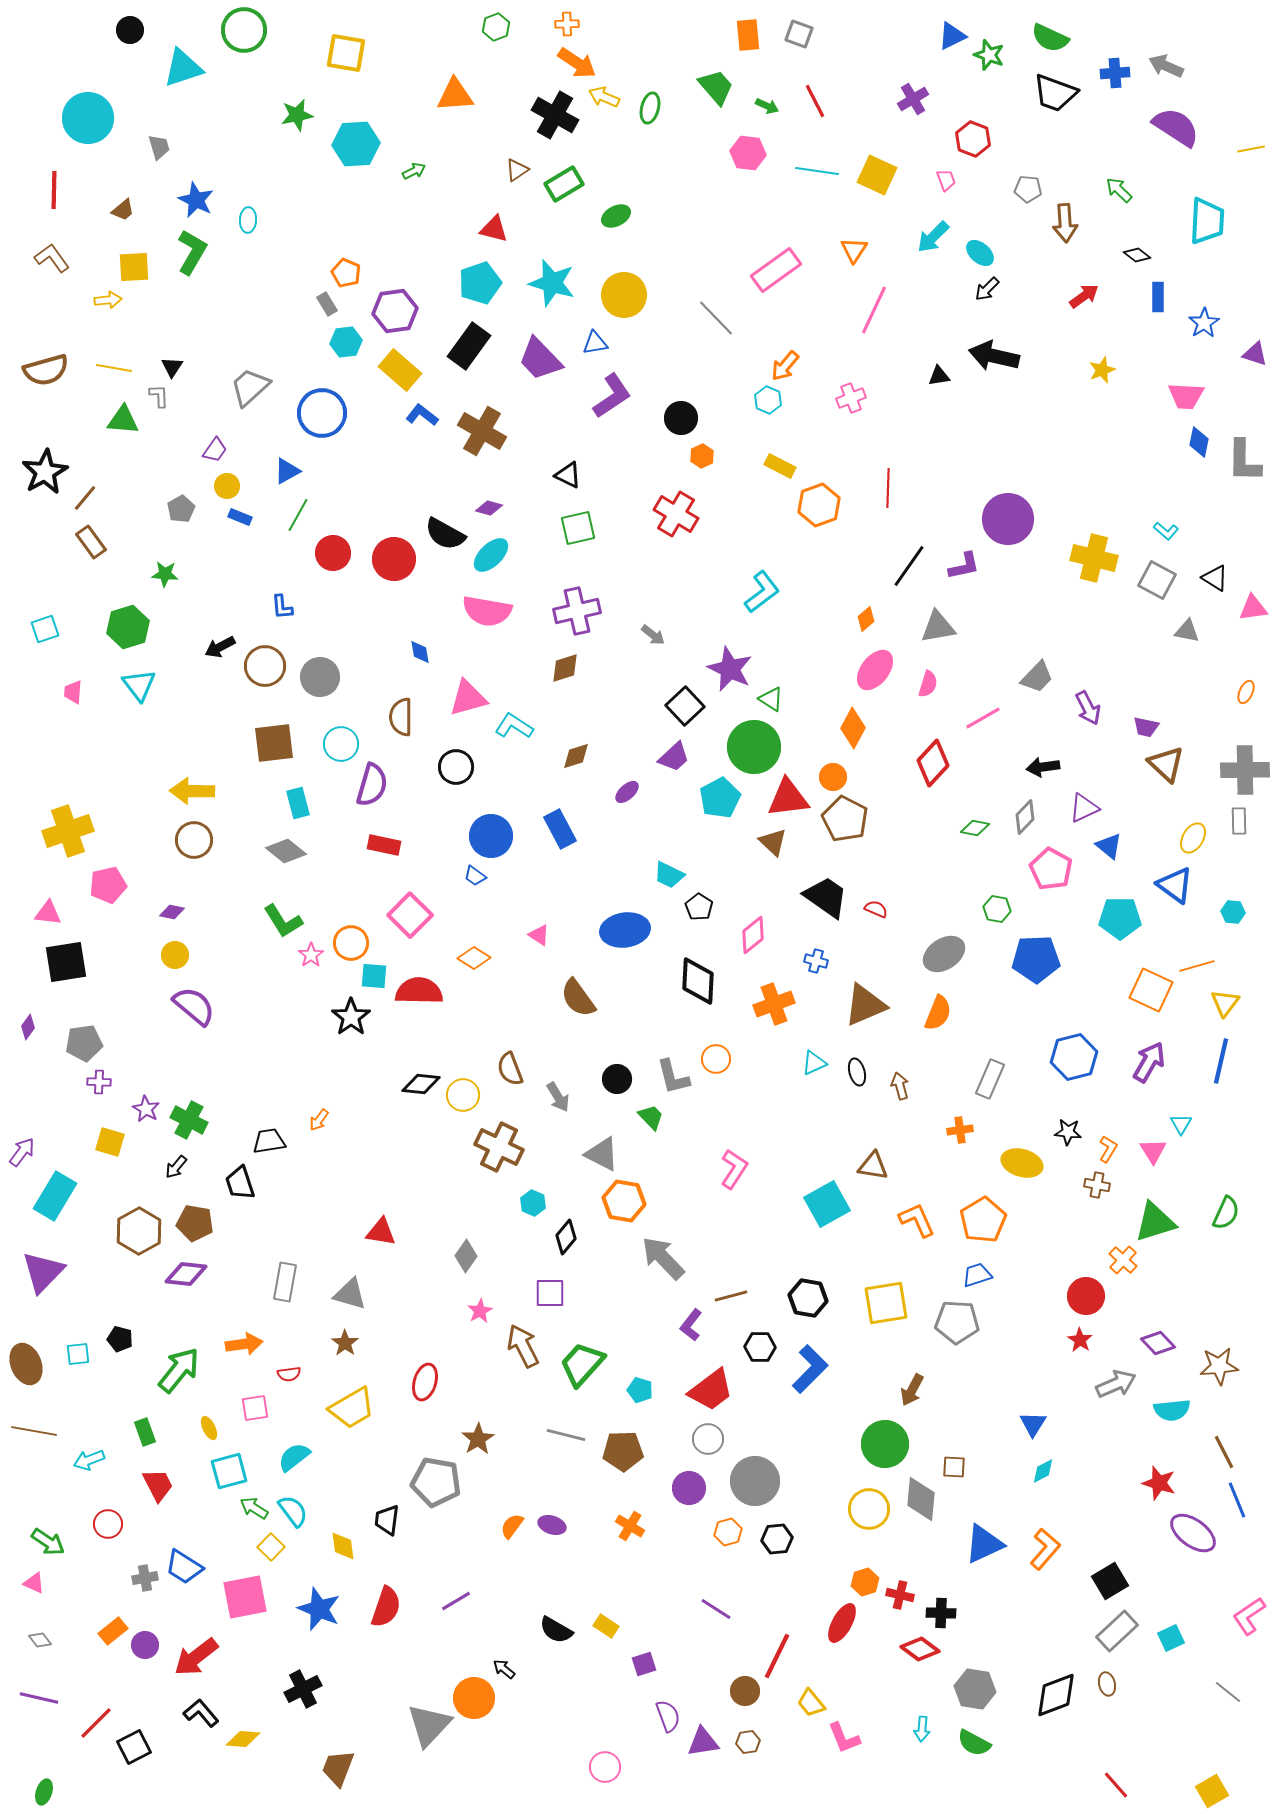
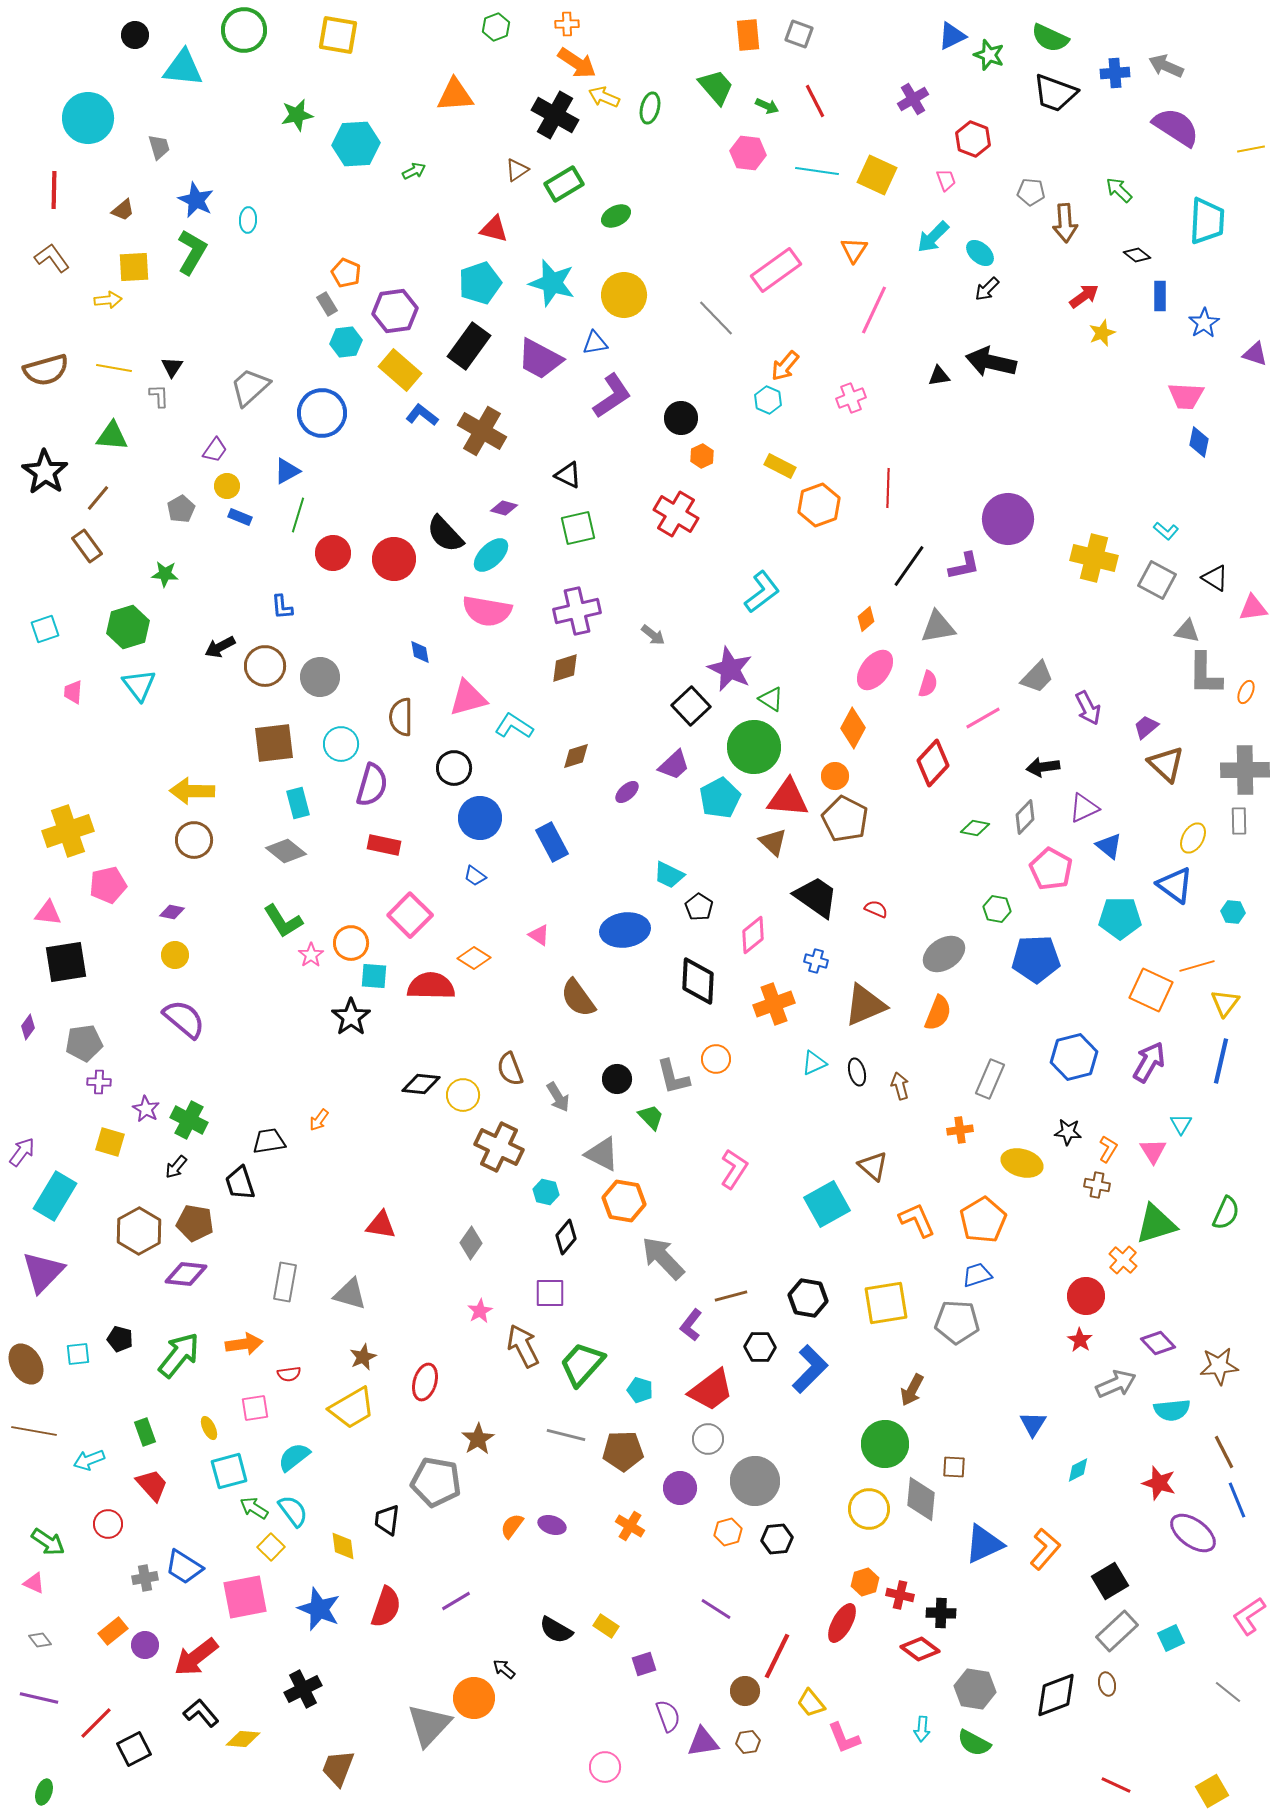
black circle at (130, 30): moved 5 px right, 5 px down
yellow square at (346, 53): moved 8 px left, 18 px up
cyan triangle at (183, 68): rotated 24 degrees clockwise
gray pentagon at (1028, 189): moved 3 px right, 3 px down
blue rectangle at (1158, 297): moved 2 px right, 1 px up
black arrow at (994, 356): moved 3 px left, 6 px down
purple trapezoid at (540, 359): rotated 18 degrees counterclockwise
yellow star at (1102, 370): moved 37 px up
green triangle at (123, 420): moved 11 px left, 16 px down
gray L-shape at (1244, 461): moved 39 px left, 213 px down
black star at (45, 472): rotated 9 degrees counterclockwise
brown line at (85, 498): moved 13 px right
purple diamond at (489, 508): moved 15 px right
green line at (298, 515): rotated 12 degrees counterclockwise
black semicircle at (445, 534): rotated 18 degrees clockwise
brown rectangle at (91, 542): moved 4 px left, 4 px down
black square at (685, 706): moved 6 px right
purple trapezoid at (1146, 727): rotated 128 degrees clockwise
purple trapezoid at (674, 757): moved 8 px down
black circle at (456, 767): moved 2 px left, 1 px down
orange circle at (833, 777): moved 2 px right, 1 px up
red triangle at (788, 798): rotated 12 degrees clockwise
blue rectangle at (560, 829): moved 8 px left, 13 px down
blue circle at (491, 836): moved 11 px left, 18 px up
black trapezoid at (826, 897): moved 10 px left
red semicircle at (419, 991): moved 12 px right, 5 px up
purple semicircle at (194, 1006): moved 10 px left, 13 px down
brown triangle at (873, 1166): rotated 32 degrees clockwise
cyan hexagon at (533, 1203): moved 13 px right, 11 px up; rotated 10 degrees counterclockwise
green triangle at (1155, 1222): moved 1 px right, 2 px down
red triangle at (381, 1232): moved 7 px up
gray diamond at (466, 1256): moved 5 px right, 13 px up
brown star at (345, 1343): moved 18 px right, 14 px down; rotated 12 degrees clockwise
brown ellipse at (26, 1364): rotated 9 degrees counterclockwise
green arrow at (179, 1370): moved 15 px up
cyan diamond at (1043, 1471): moved 35 px right, 1 px up
red trapezoid at (158, 1485): moved 6 px left; rotated 15 degrees counterclockwise
purple circle at (689, 1488): moved 9 px left
black square at (134, 1747): moved 2 px down
red line at (1116, 1785): rotated 24 degrees counterclockwise
